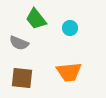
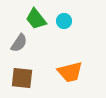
cyan circle: moved 6 px left, 7 px up
gray semicircle: rotated 78 degrees counterclockwise
orange trapezoid: moved 1 px right; rotated 8 degrees counterclockwise
